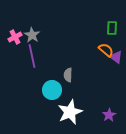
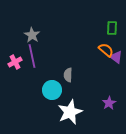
pink cross: moved 25 px down
purple star: moved 12 px up
